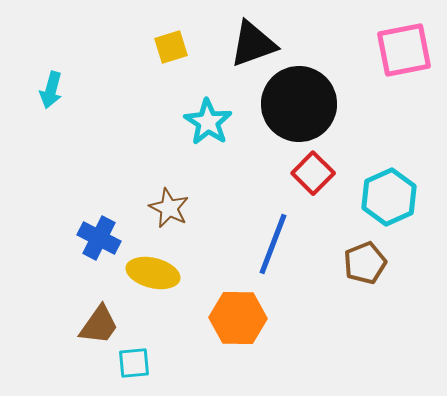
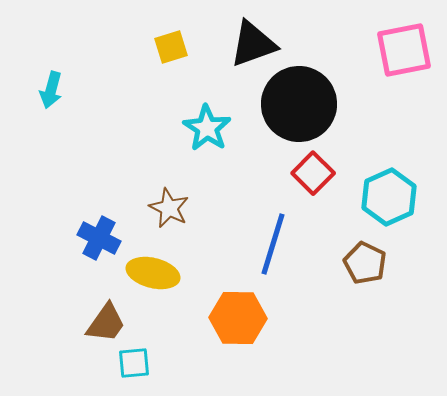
cyan star: moved 1 px left, 6 px down
blue line: rotated 4 degrees counterclockwise
brown pentagon: rotated 24 degrees counterclockwise
brown trapezoid: moved 7 px right, 2 px up
